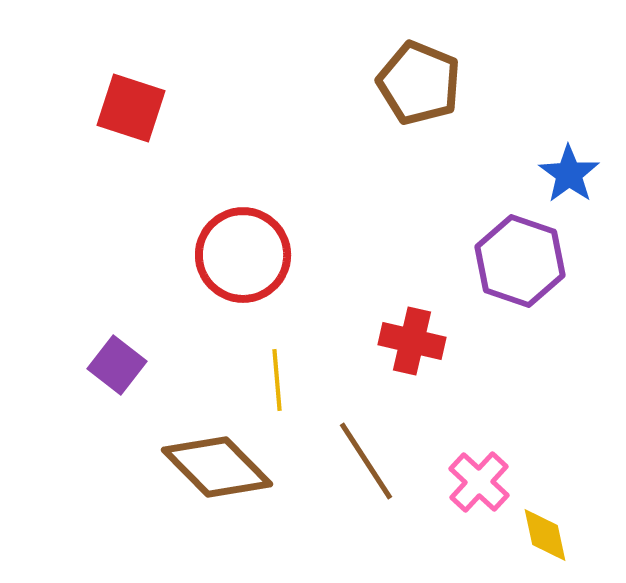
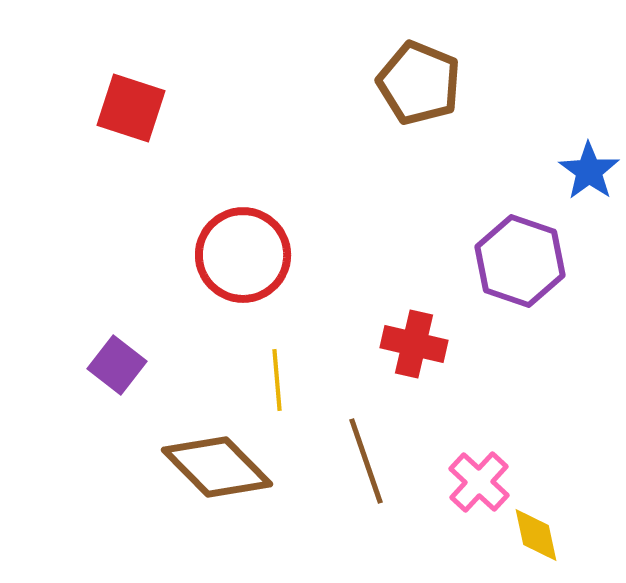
blue star: moved 20 px right, 3 px up
red cross: moved 2 px right, 3 px down
brown line: rotated 14 degrees clockwise
yellow diamond: moved 9 px left
